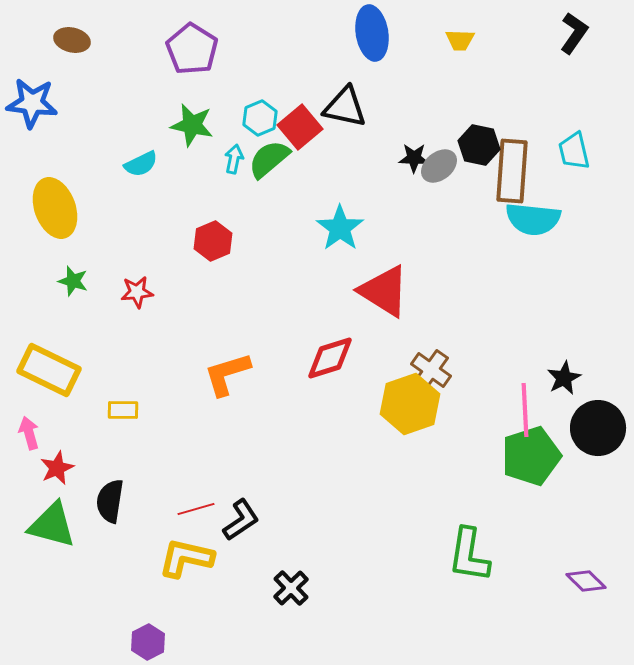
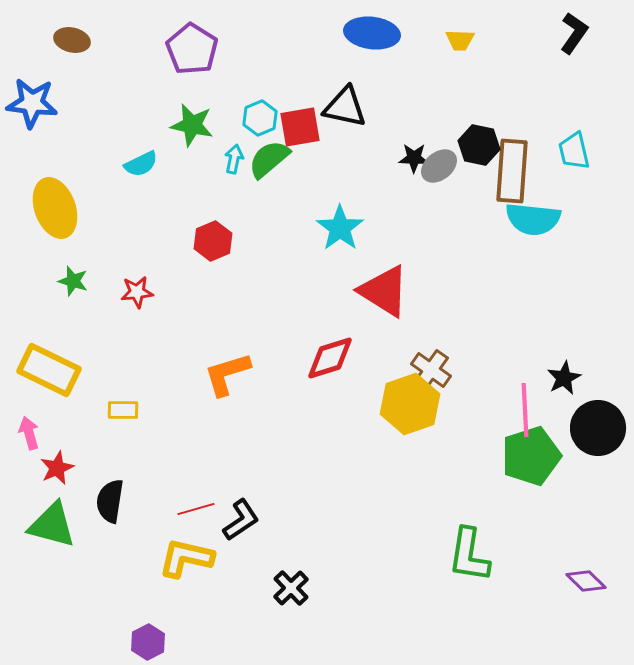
blue ellipse at (372, 33): rotated 74 degrees counterclockwise
red square at (300, 127): rotated 30 degrees clockwise
